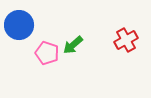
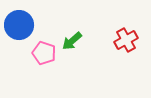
green arrow: moved 1 px left, 4 px up
pink pentagon: moved 3 px left
